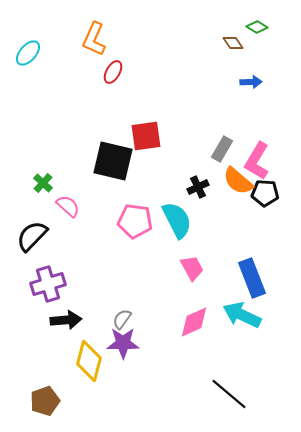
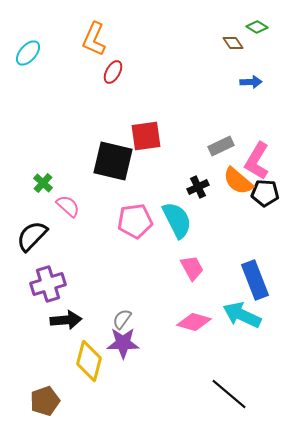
gray rectangle: moved 1 px left, 3 px up; rotated 35 degrees clockwise
pink pentagon: rotated 16 degrees counterclockwise
blue rectangle: moved 3 px right, 2 px down
pink diamond: rotated 40 degrees clockwise
